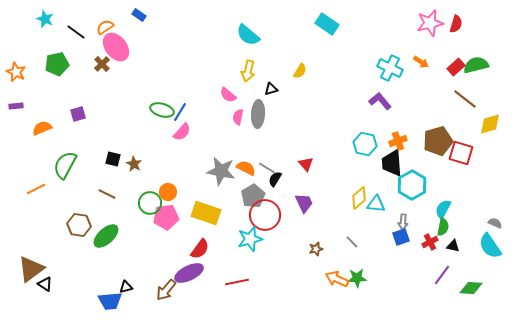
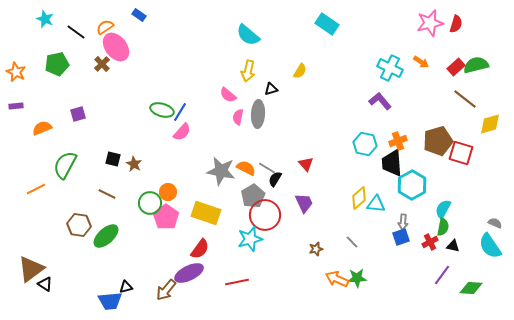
pink pentagon at (166, 217): rotated 30 degrees counterclockwise
